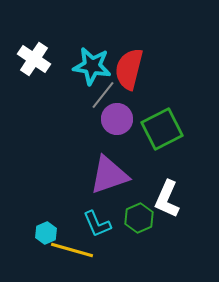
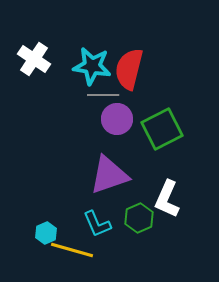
gray line: rotated 52 degrees clockwise
